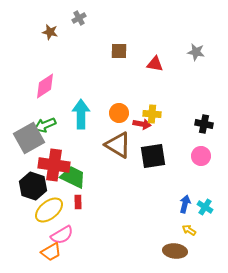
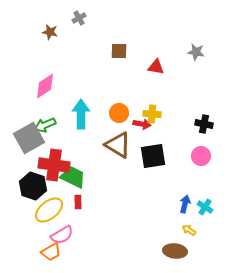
red triangle: moved 1 px right, 3 px down
